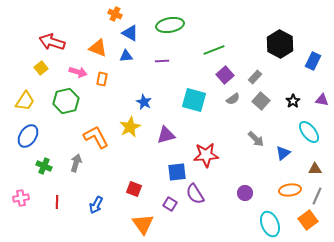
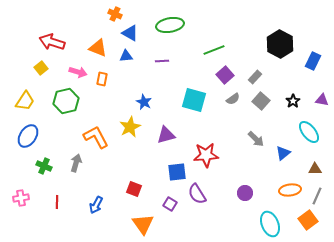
purple semicircle at (195, 194): moved 2 px right
